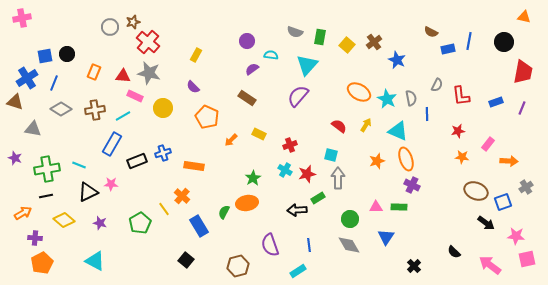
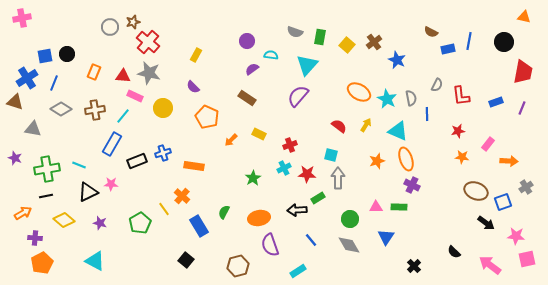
cyan line at (123, 116): rotated 21 degrees counterclockwise
cyan cross at (285, 170): moved 1 px left, 2 px up; rotated 32 degrees clockwise
red star at (307, 174): rotated 18 degrees clockwise
orange ellipse at (247, 203): moved 12 px right, 15 px down
blue line at (309, 245): moved 2 px right, 5 px up; rotated 32 degrees counterclockwise
